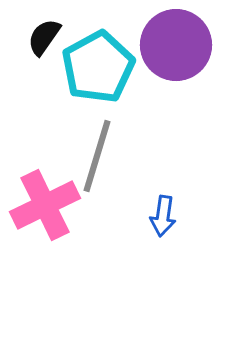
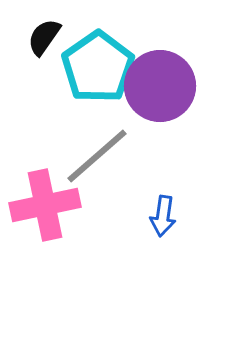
purple circle: moved 16 px left, 41 px down
cyan pentagon: rotated 6 degrees counterclockwise
gray line: rotated 32 degrees clockwise
pink cross: rotated 14 degrees clockwise
